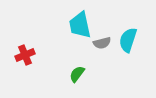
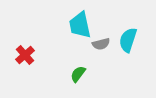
gray semicircle: moved 1 px left, 1 px down
red cross: rotated 18 degrees counterclockwise
green semicircle: moved 1 px right
